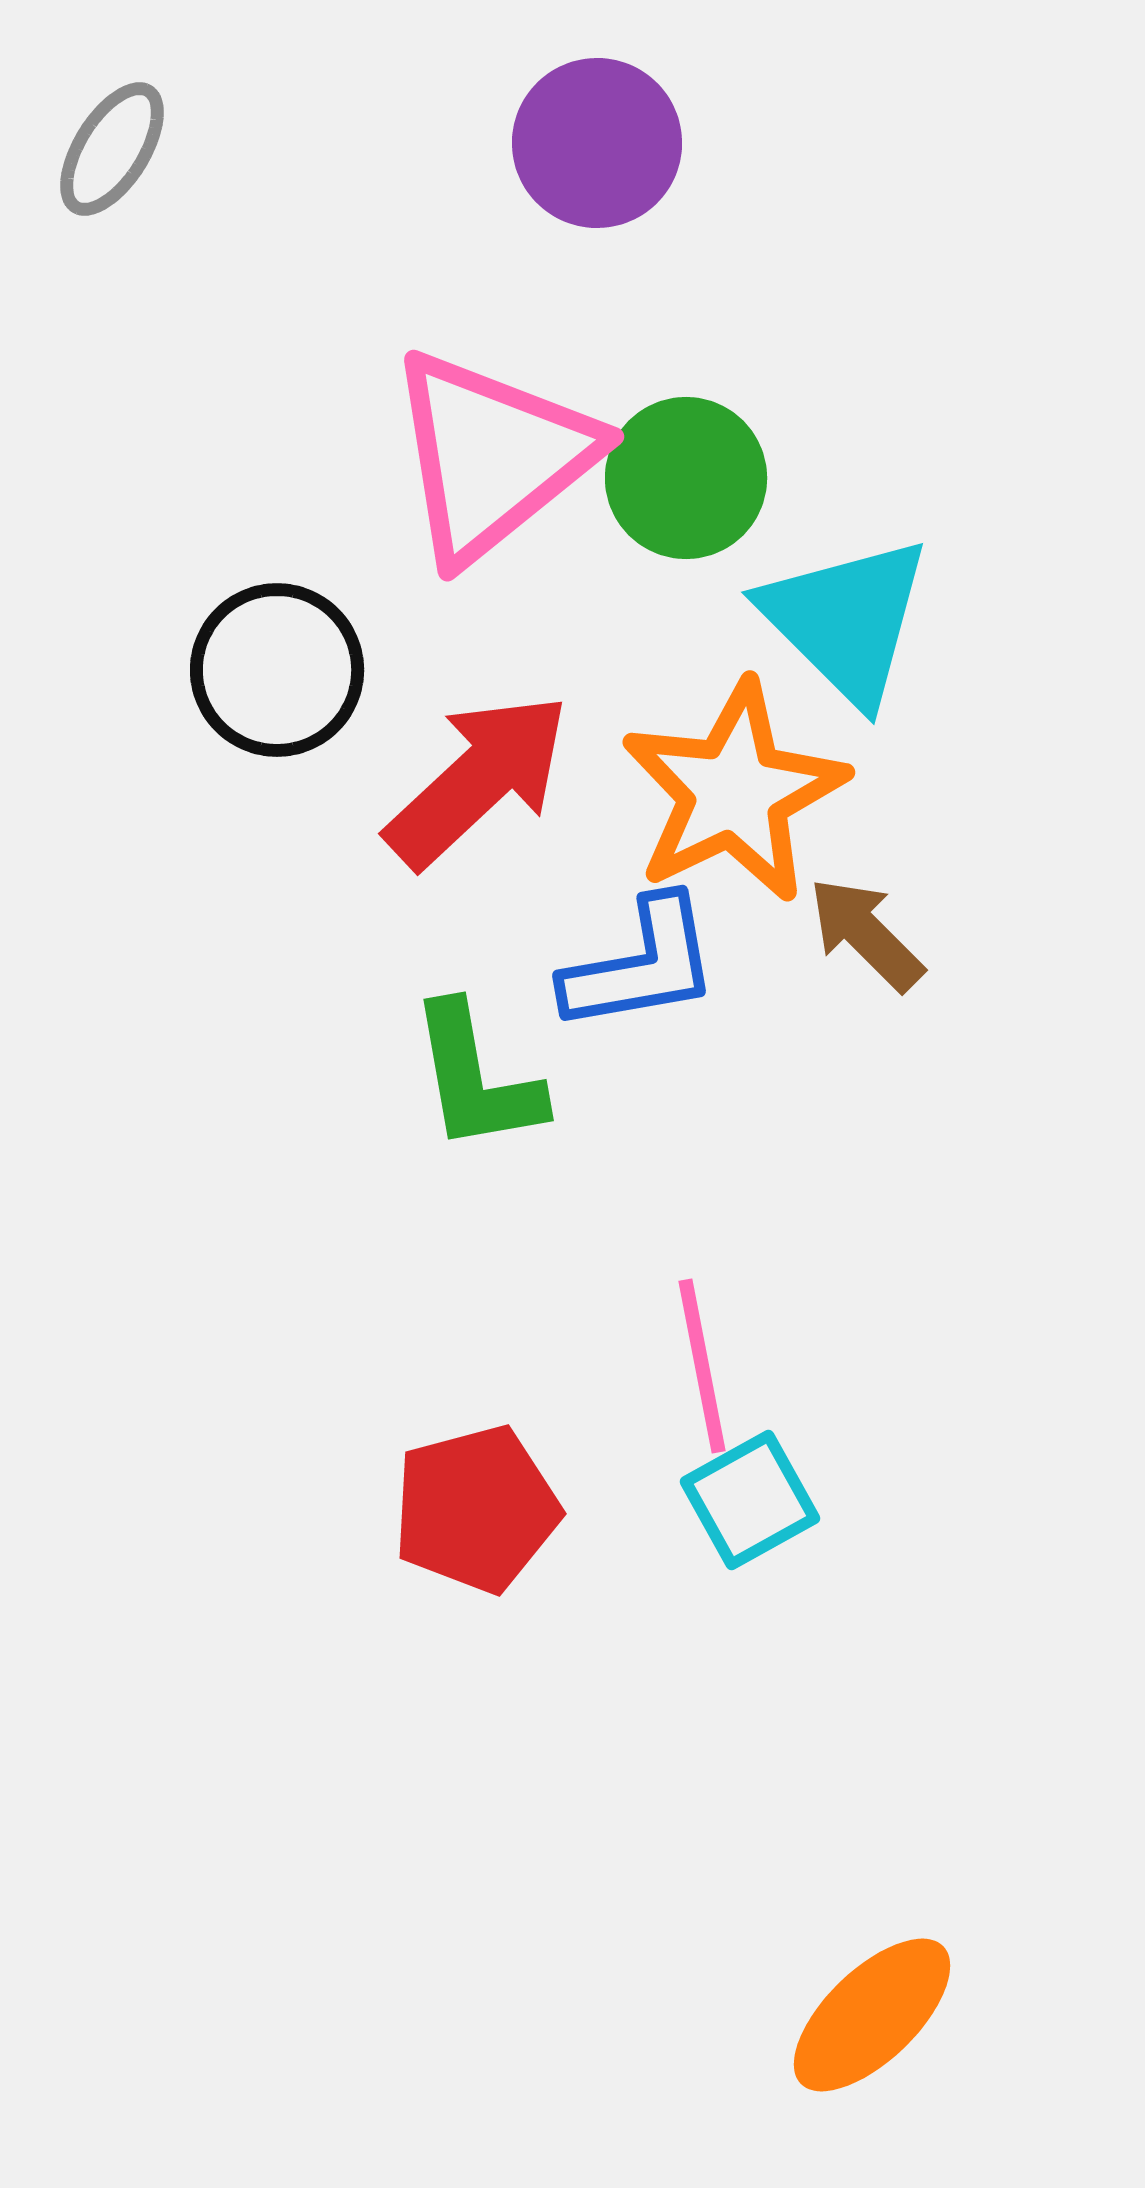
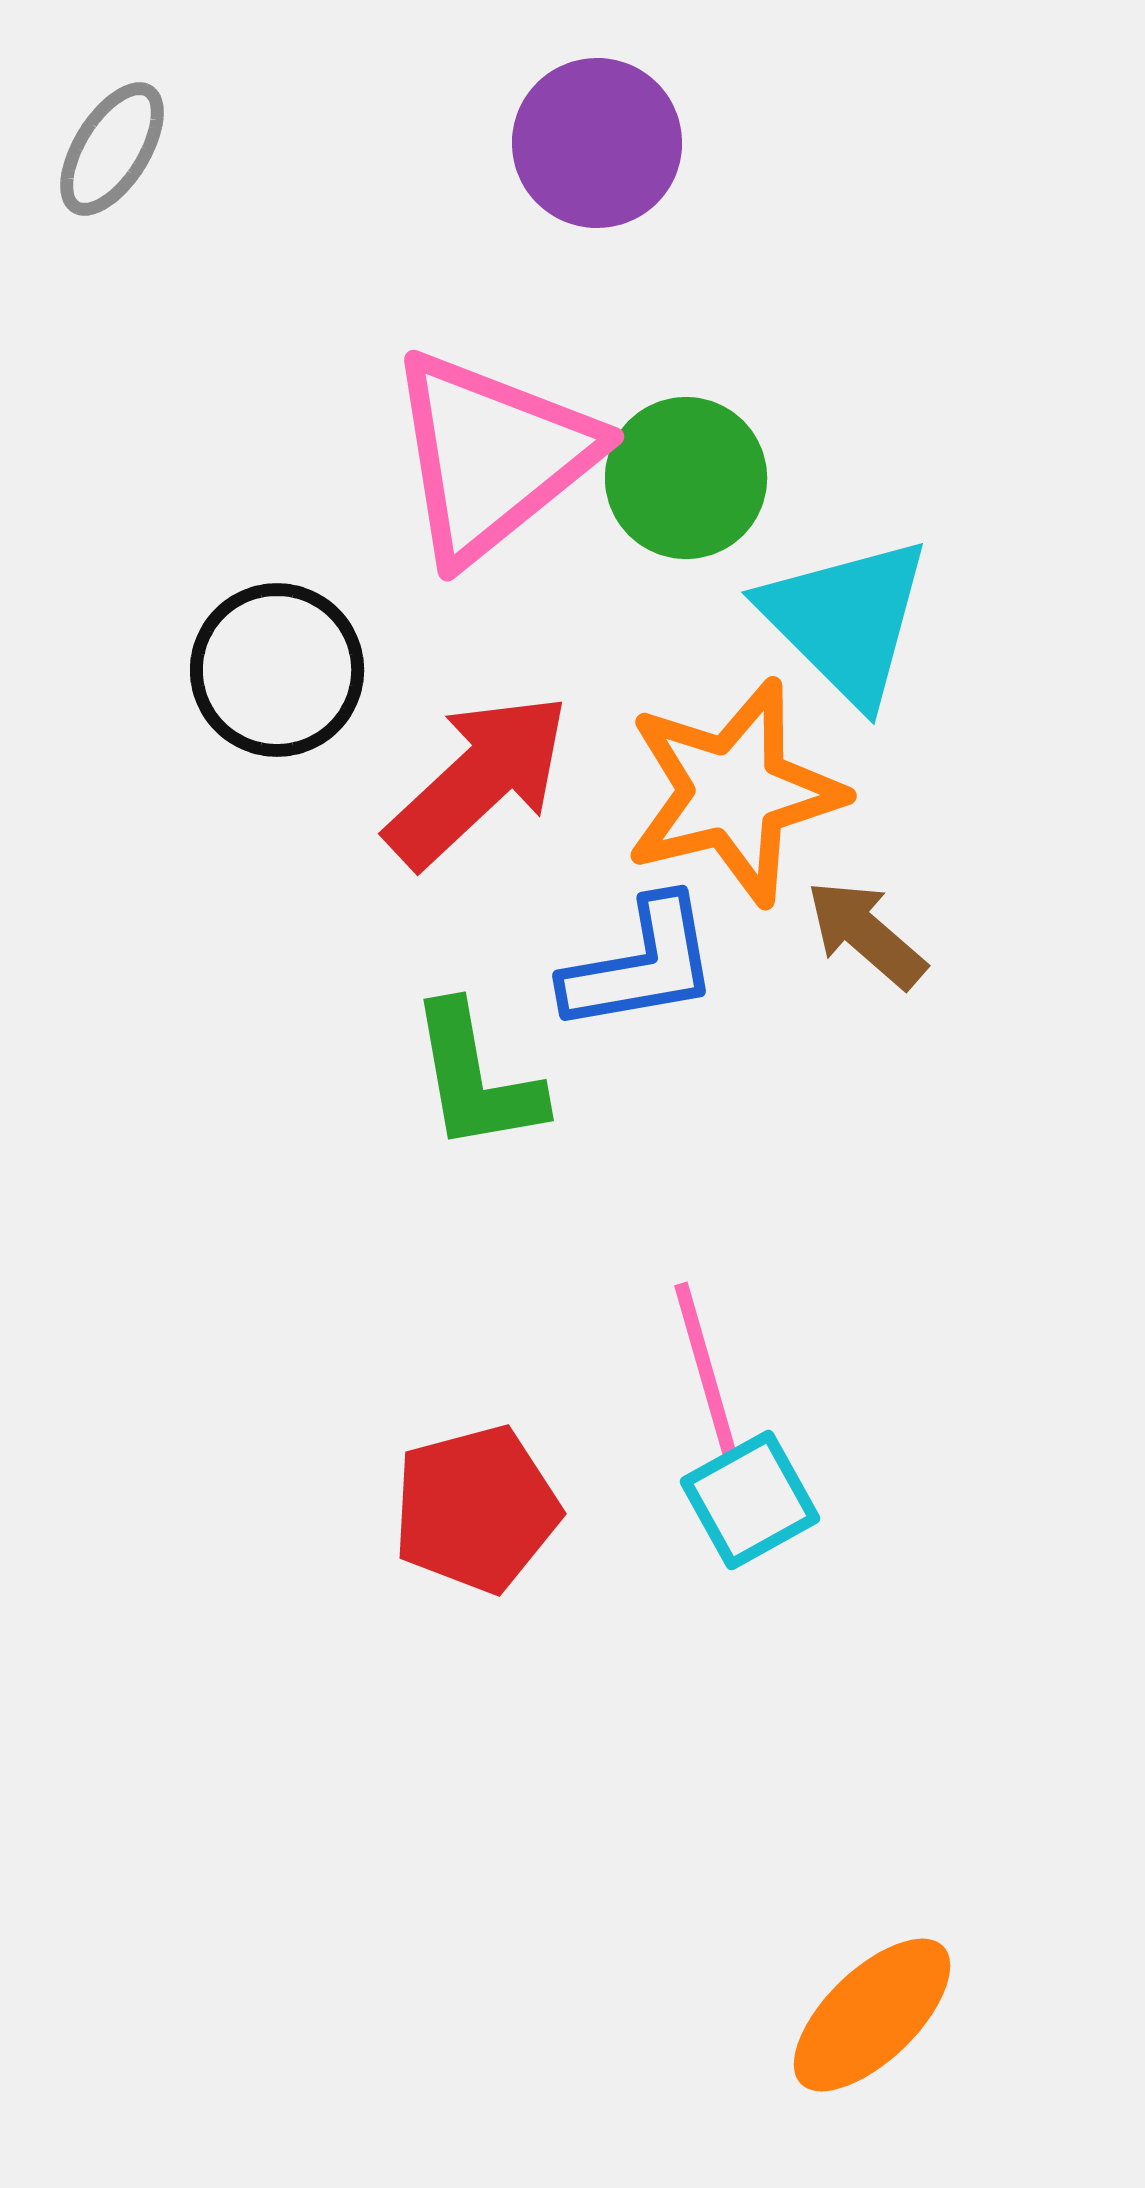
orange star: rotated 12 degrees clockwise
brown arrow: rotated 4 degrees counterclockwise
pink line: moved 3 px right, 2 px down; rotated 5 degrees counterclockwise
